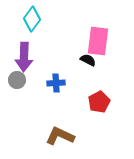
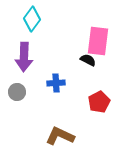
gray circle: moved 12 px down
